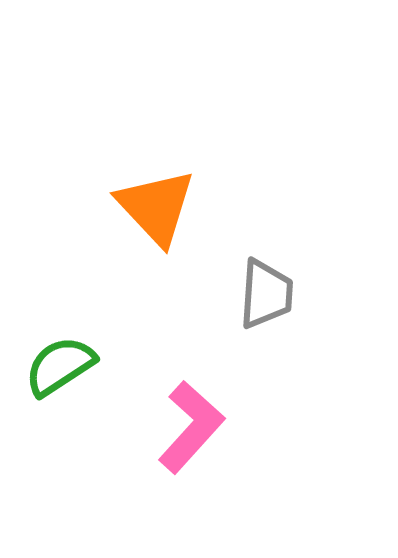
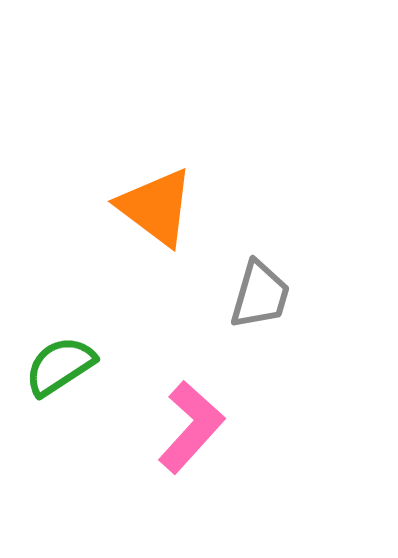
orange triangle: rotated 10 degrees counterclockwise
gray trapezoid: moved 6 px left, 1 px down; rotated 12 degrees clockwise
